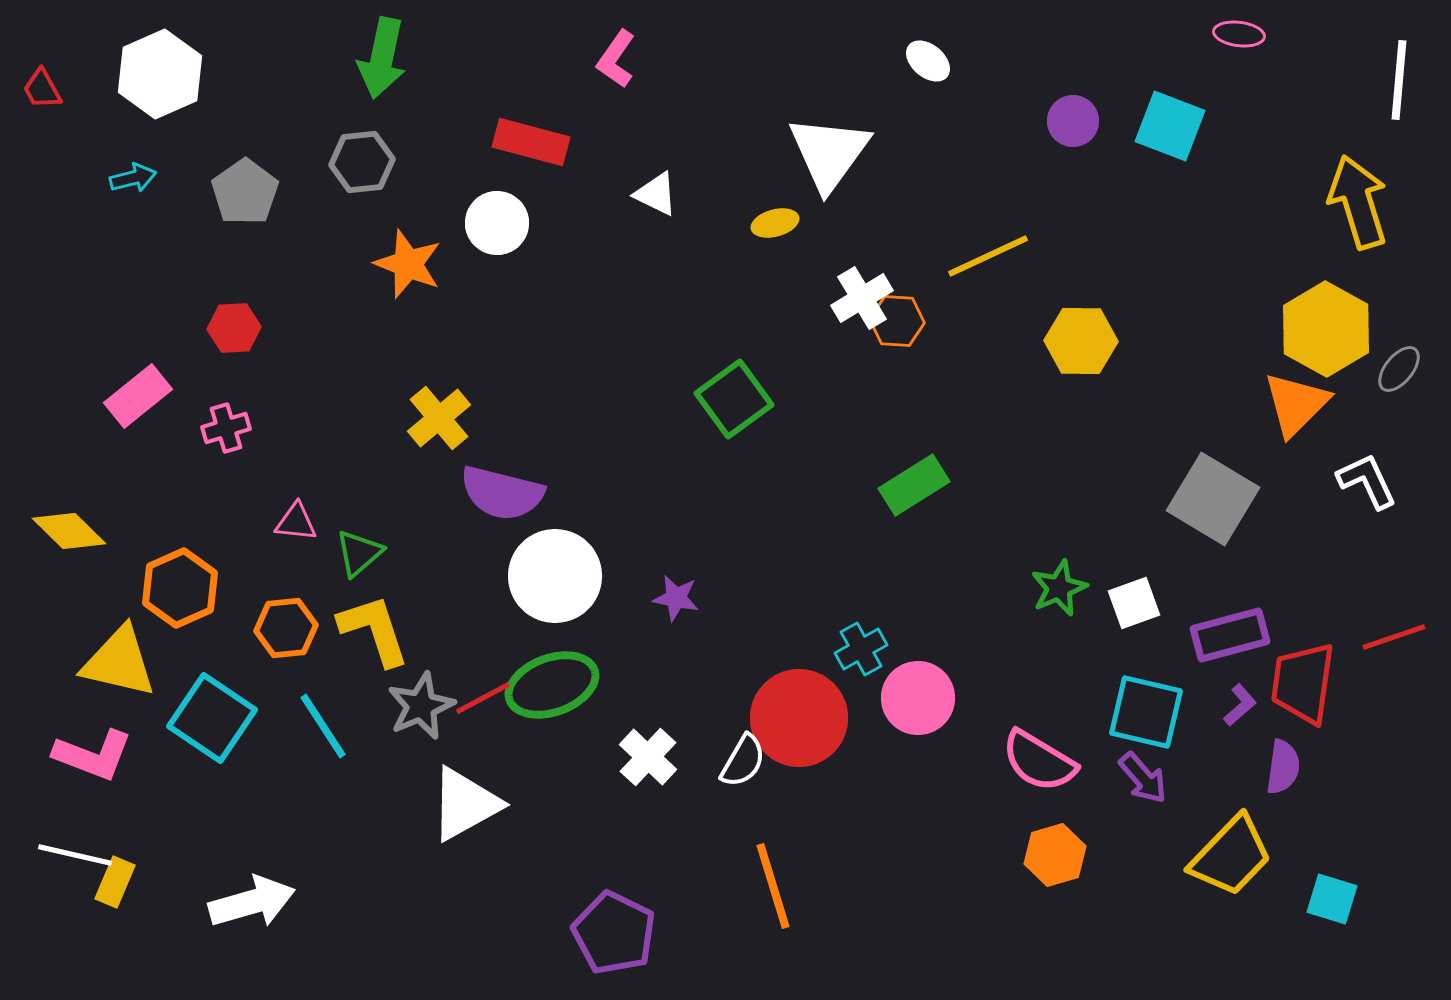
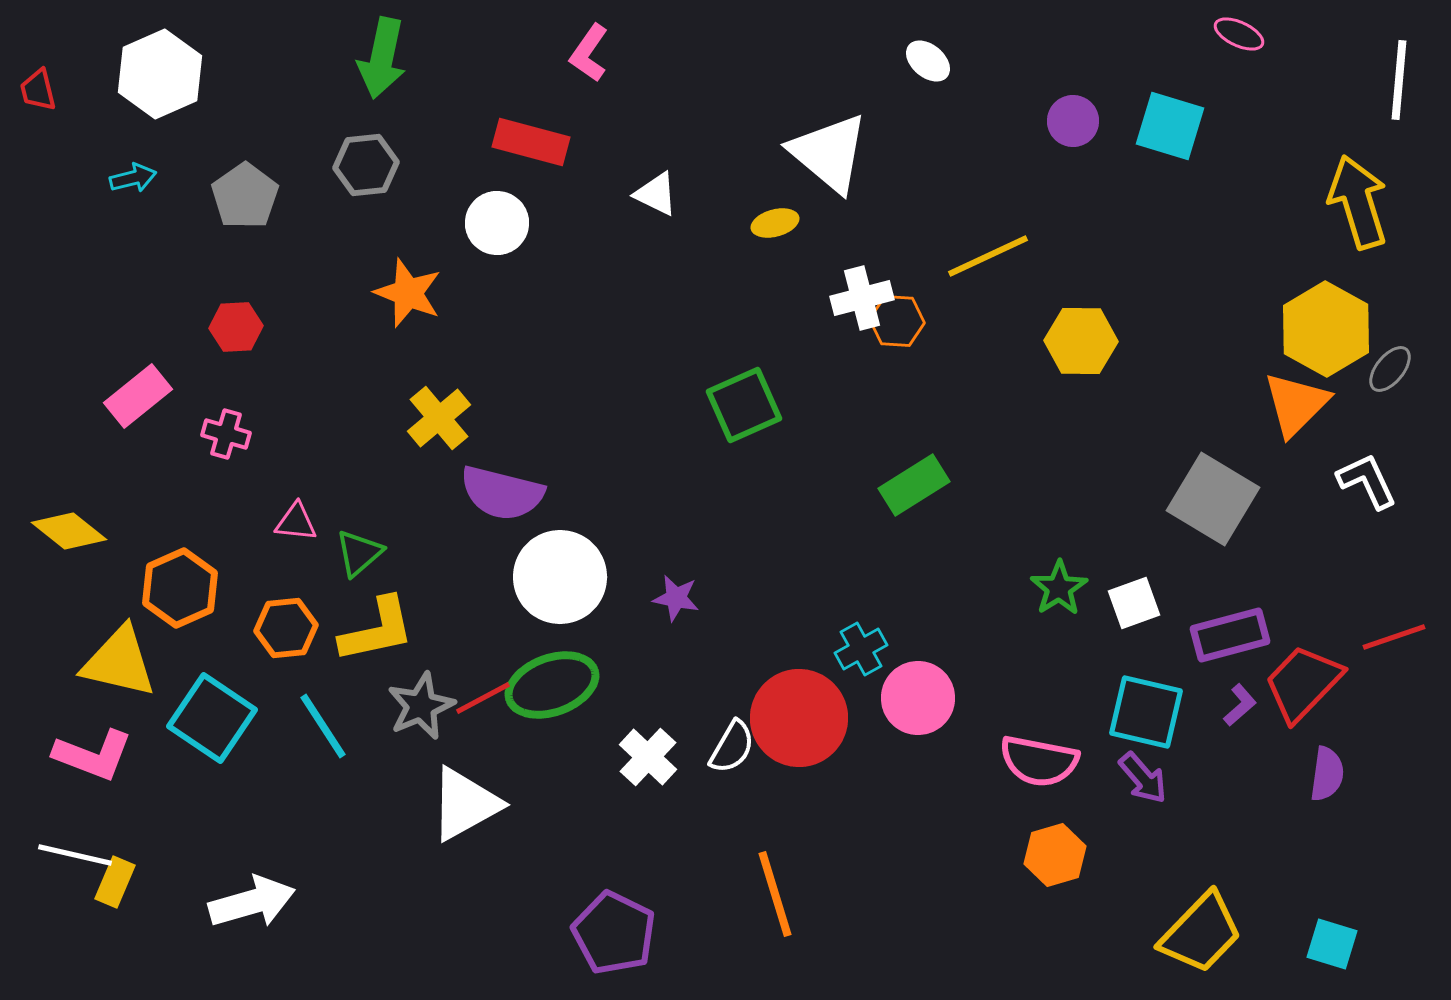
pink ellipse at (1239, 34): rotated 18 degrees clockwise
pink L-shape at (616, 59): moved 27 px left, 6 px up
red trapezoid at (42, 89): moved 4 px left, 1 px down; rotated 15 degrees clockwise
cyan square at (1170, 126): rotated 4 degrees counterclockwise
white triangle at (829, 153): rotated 26 degrees counterclockwise
gray hexagon at (362, 162): moved 4 px right, 3 px down
gray pentagon at (245, 192): moved 4 px down
orange star at (408, 264): moved 29 px down
white cross at (862, 298): rotated 16 degrees clockwise
red hexagon at (234, 328): moved 2 px right, 1 px up
gray ellipse at (1399, 369): moved 9 px left
green square at (734, 399): moved 10 px right, 6 px down; rotated 12 degrees clockwise
pink cross at (226, 428): moved 6 px down; rotated 33 degrees clockwise
yellow diamond at (69, 531): rotated 6 degrees counterclockwise
white circle at (555, 576): moved 5 px right, 1 px down
green star at (1059, 588): rotated 10 degrees counterclockwise
yellow L-shape at (374, 630): moved 3 px right; rotated 96 degrees clockwise
red trapezoid at (1303, 683): rotated 36 degrees clockwise
white semicircle at (743, 761): moved 11 px left, 14 px up
pink semicircle at (1039, 761): rotated 20 degrees counterclockwise
purple semicircle at (1283, 767): moved 44 px right, 7 px down
yellow trapezoid at (1231, 856): moved 30 px left, 77 px down
orange line at (773, 886): moved 2 px right, 8 px down
cyan square at (1332, 899): moved 45 px down
